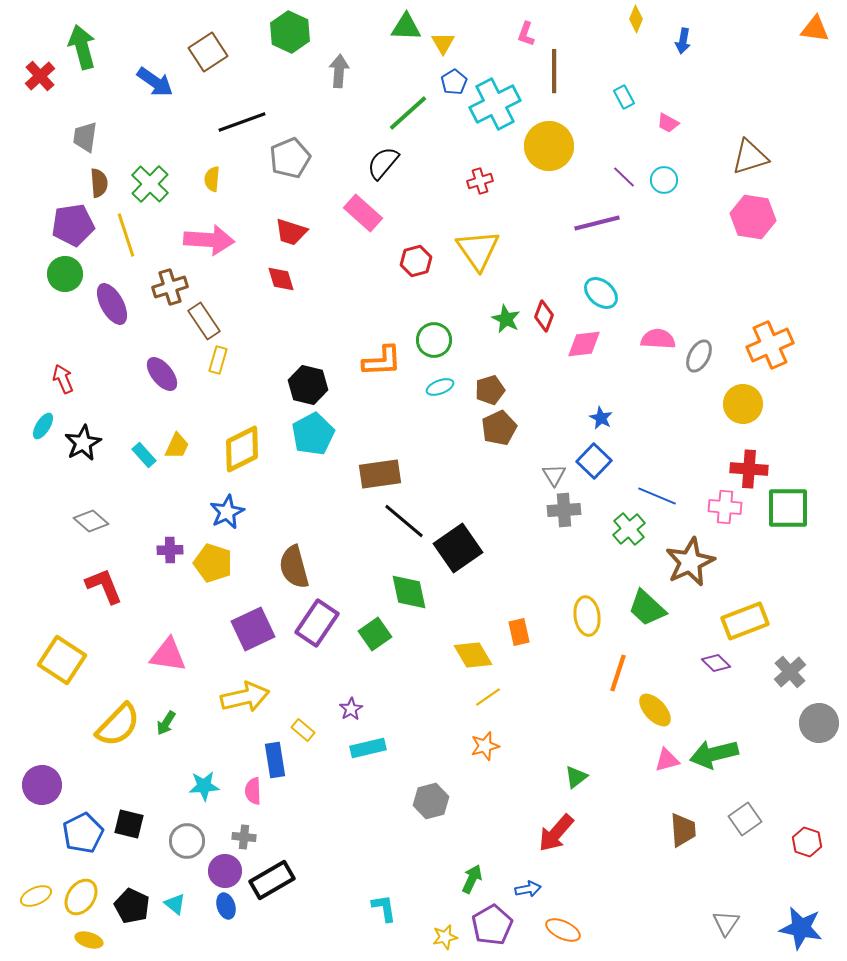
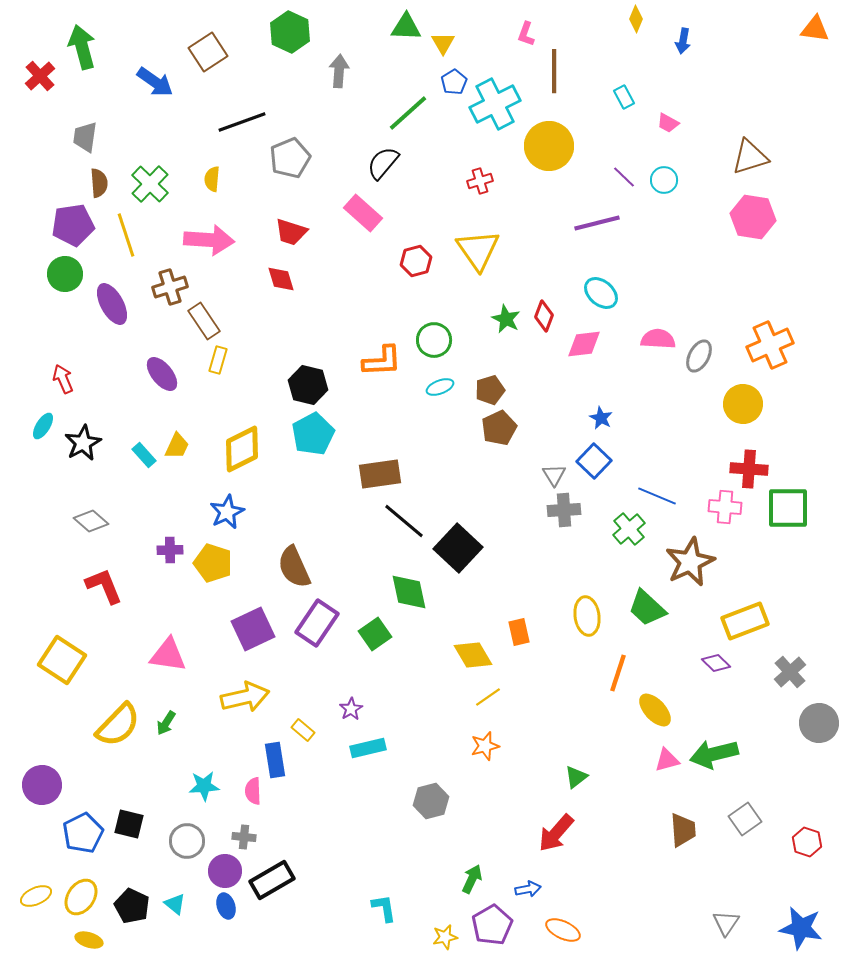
black square at (458, 548): rotated 12 degrees counterclockwise
brown semicircle at (294, 567): rotated 9 degrees counterclockwise
